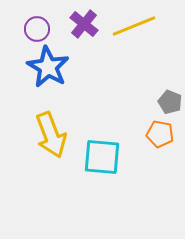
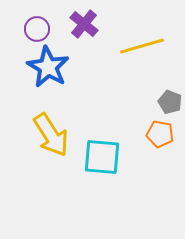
yellow line: moved 8 px right, 20 px down; rotated 6 degrees clockwise
yellow arrow: rotated 12 degrees counterclockwise
